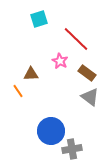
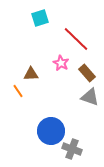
cyan square: moved 1 px right, 1 px up
pink star: moved 1 px right, 2 px down
brown rectangle: rotated 12 degrees clockwise
gray triangle: rotated 18 degrees counterclockwise
gray cross: rotated 30 degrees clockwise
